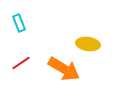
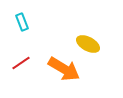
cyan rectangle: moved 3 px right, 1 px up
yellow ellipse: rotated 20 degrees clockwise
